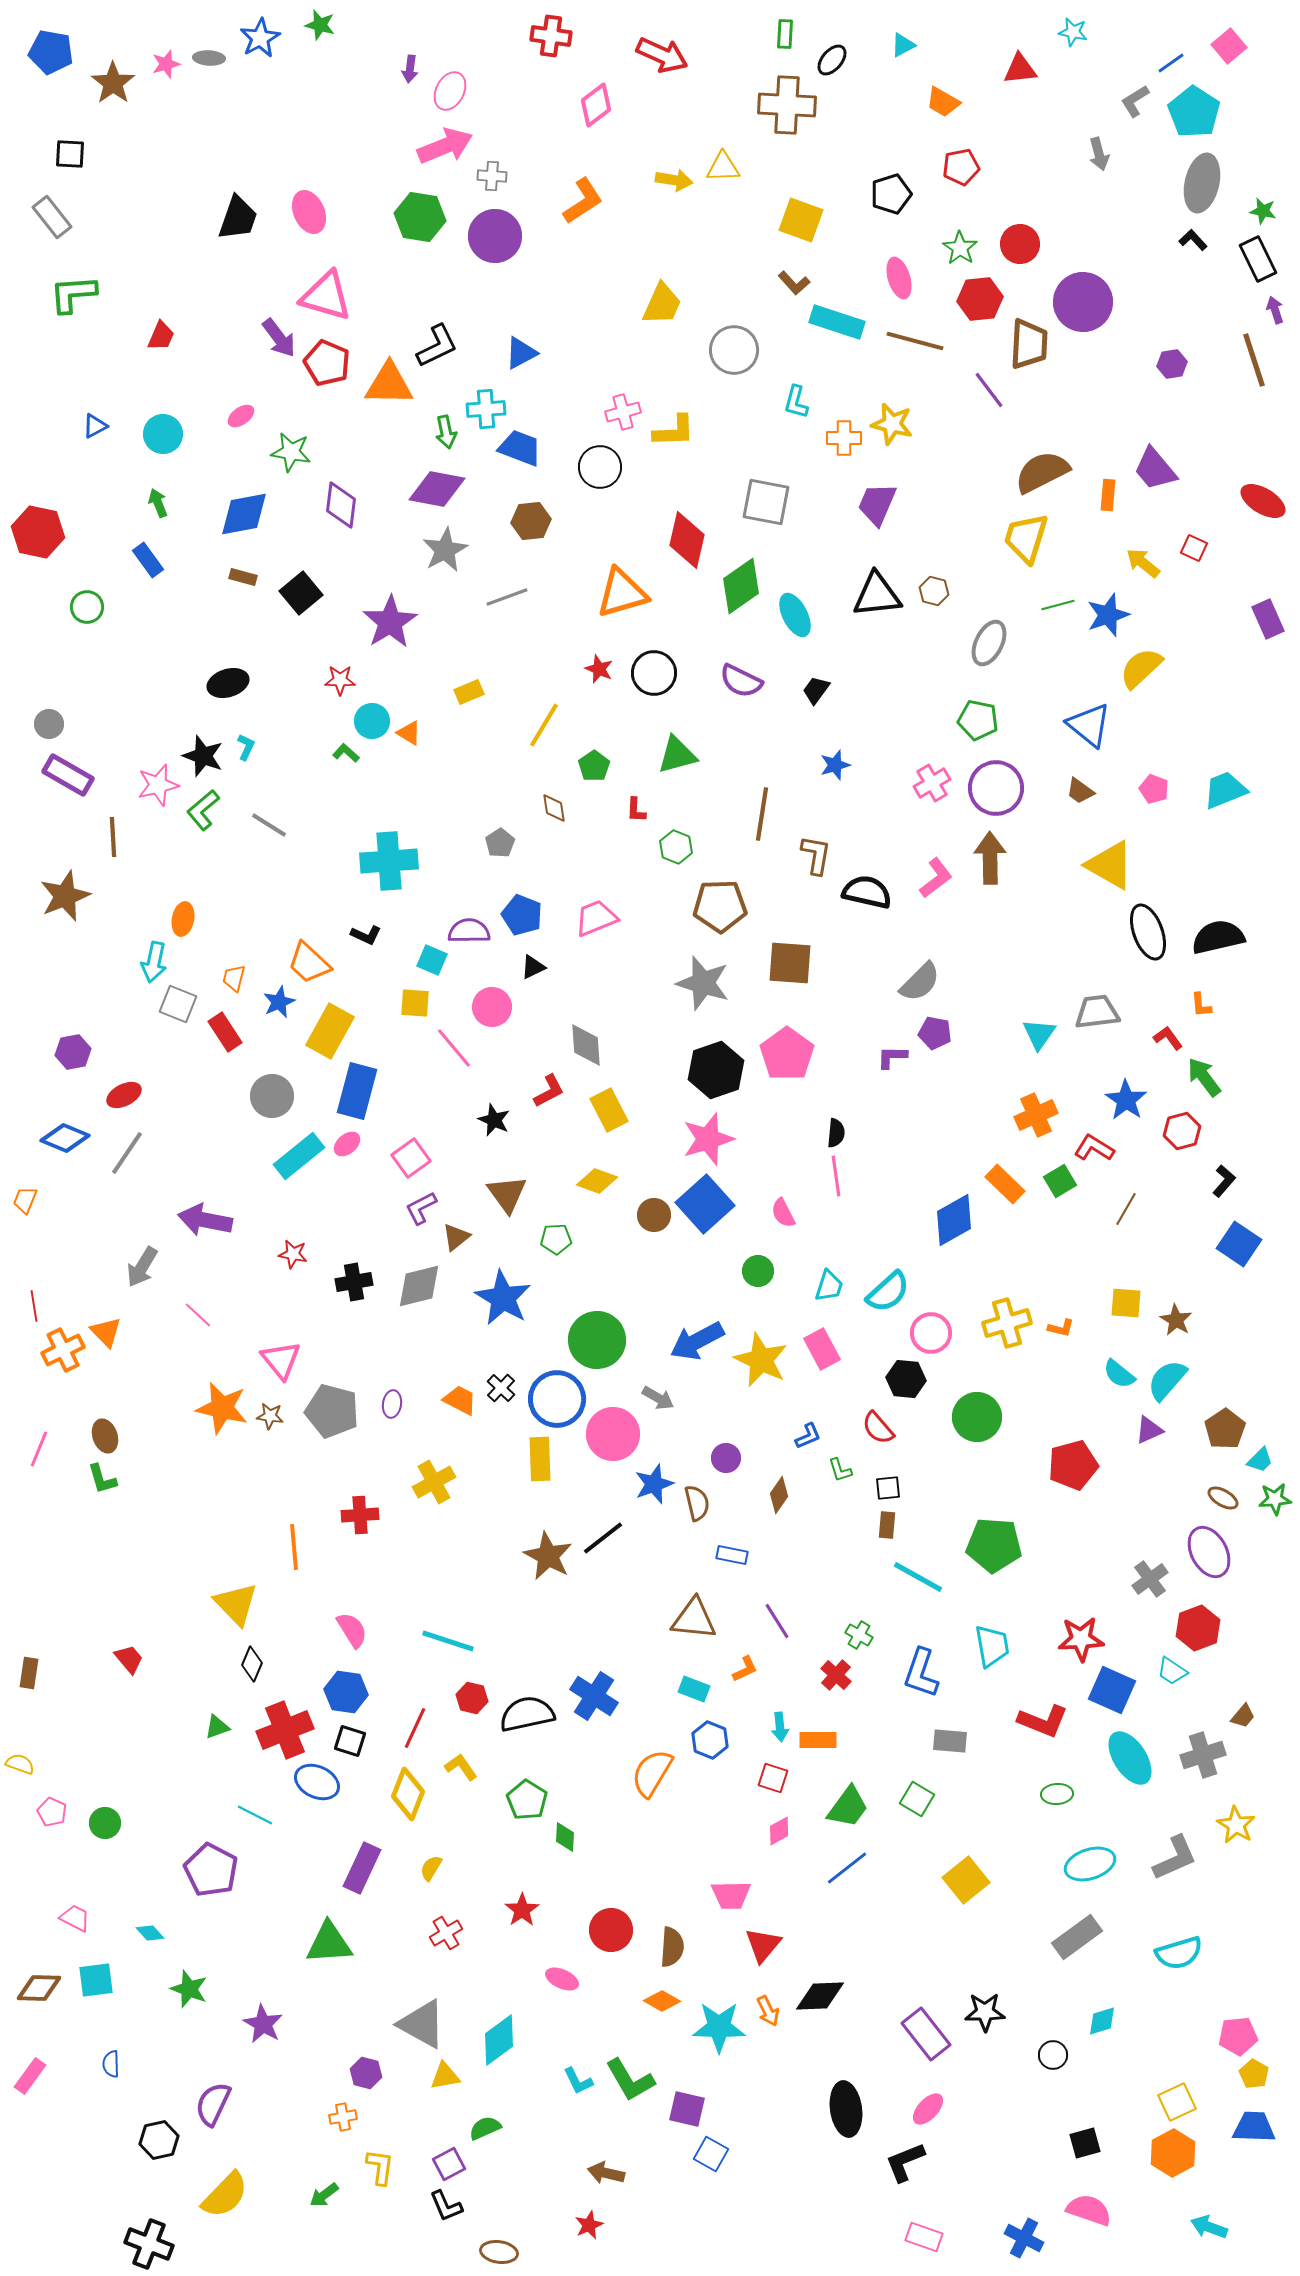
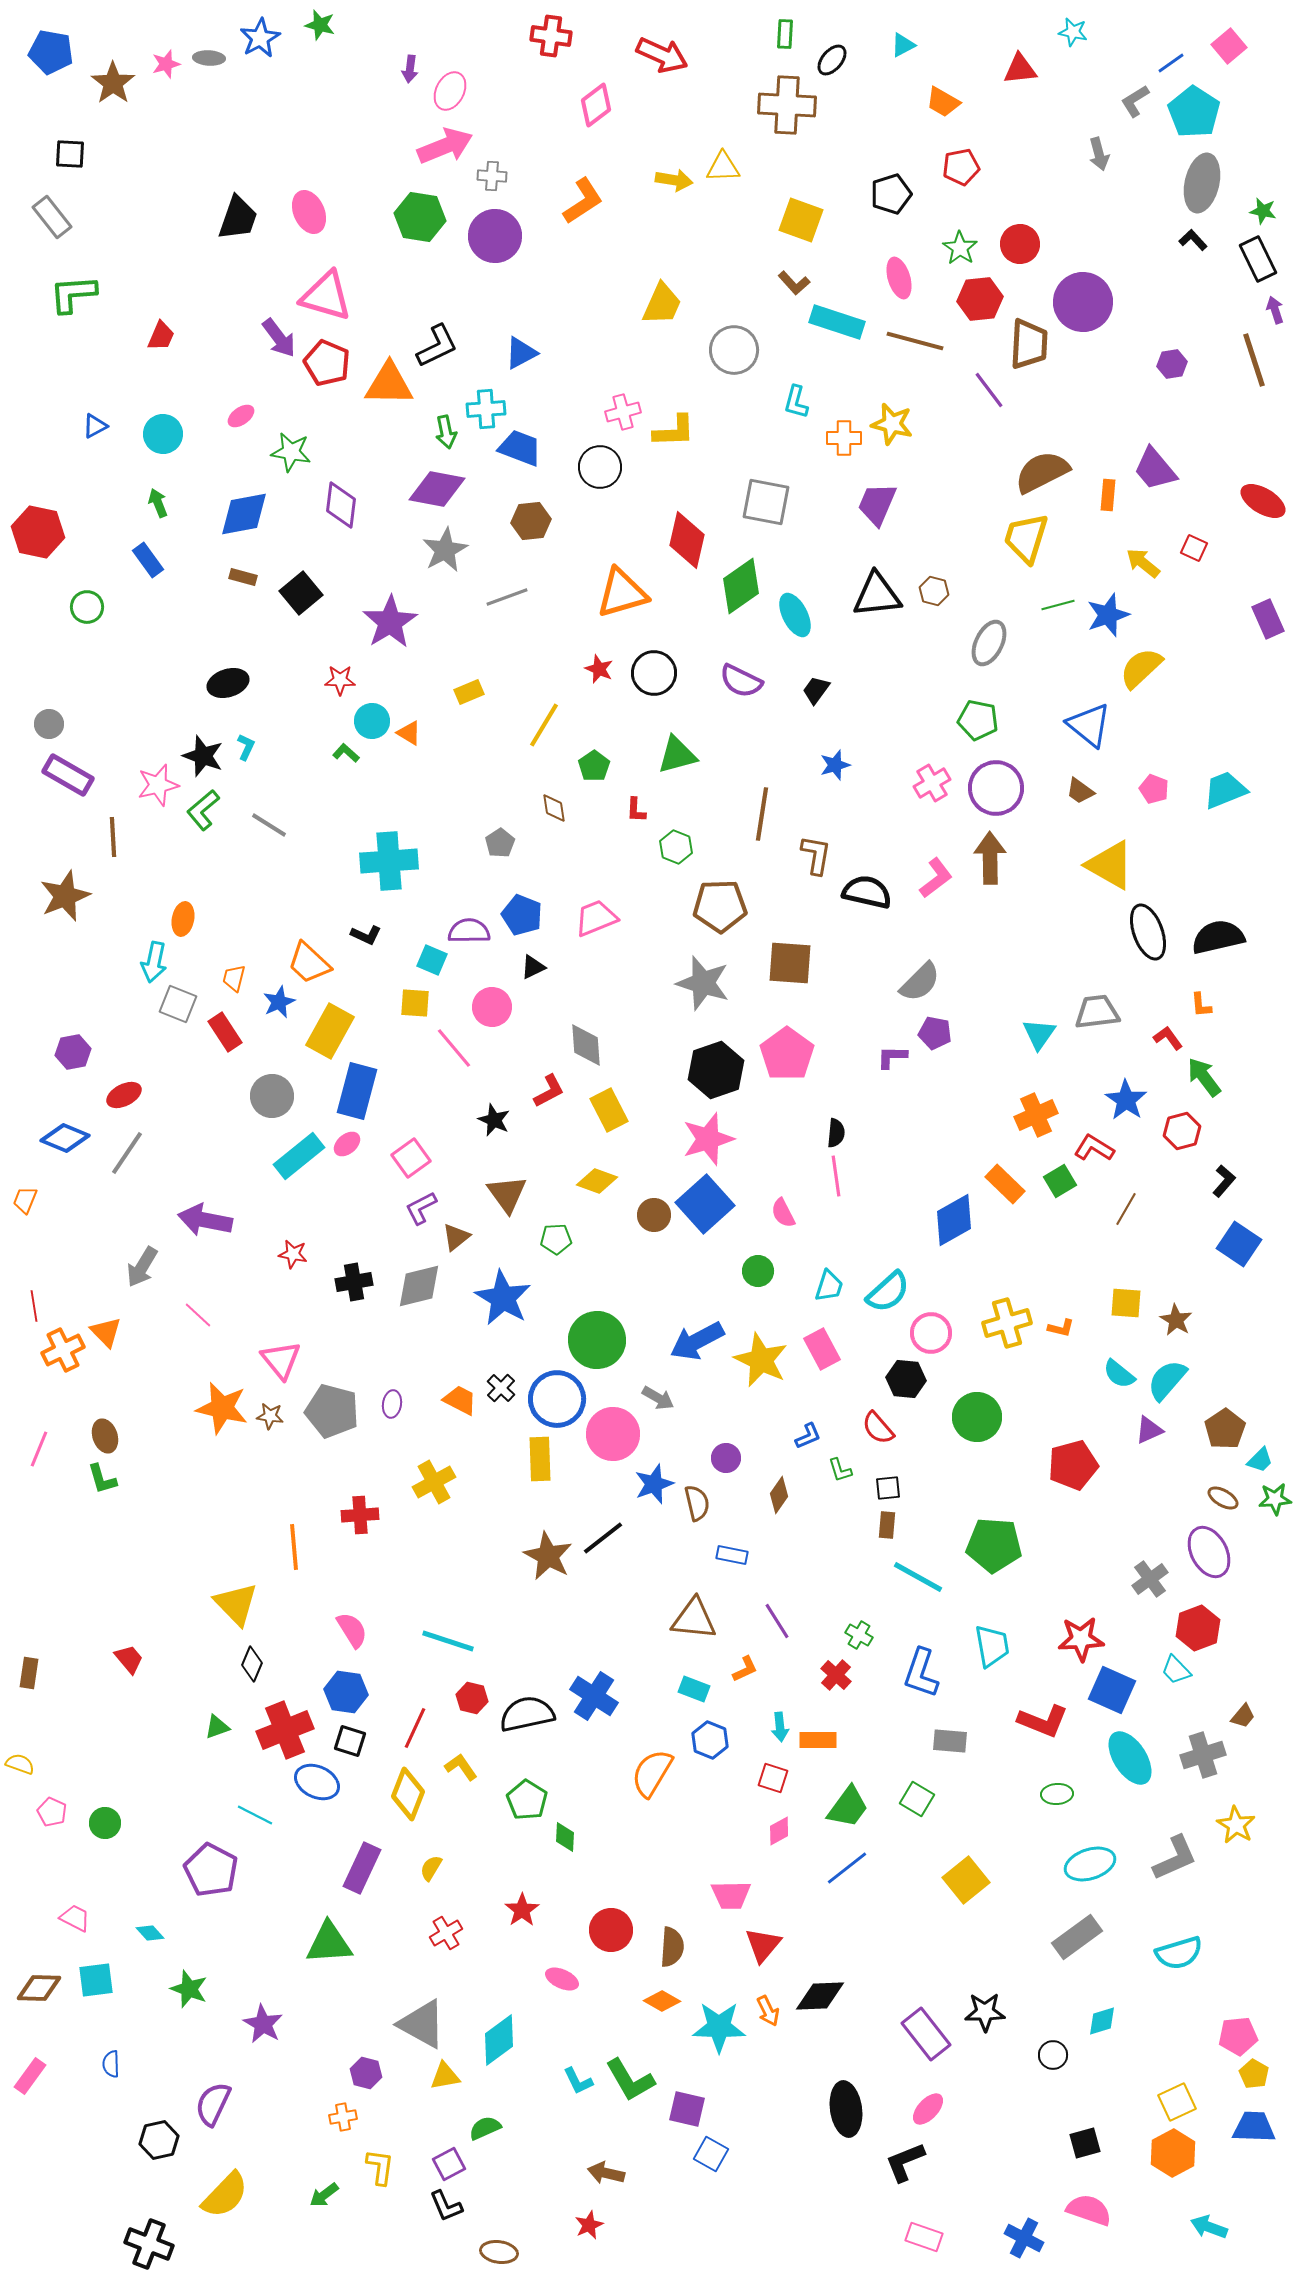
cyan trapezoid at (1172, 1671): moved 4 px right, 1 px up; rotated 12 degrees clockwise
